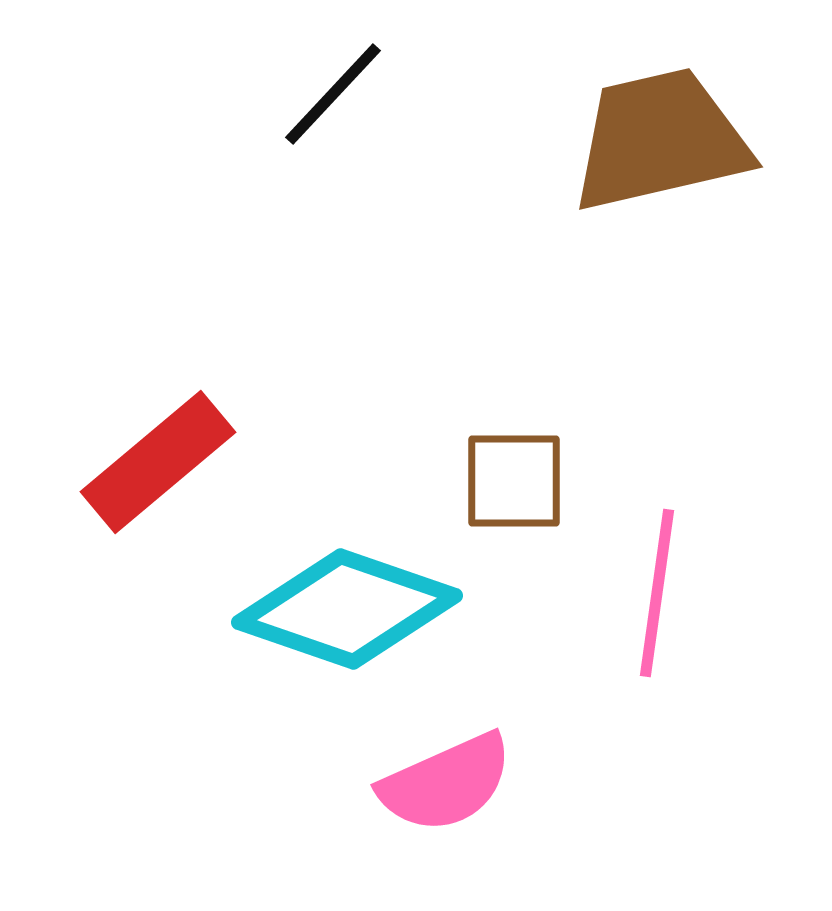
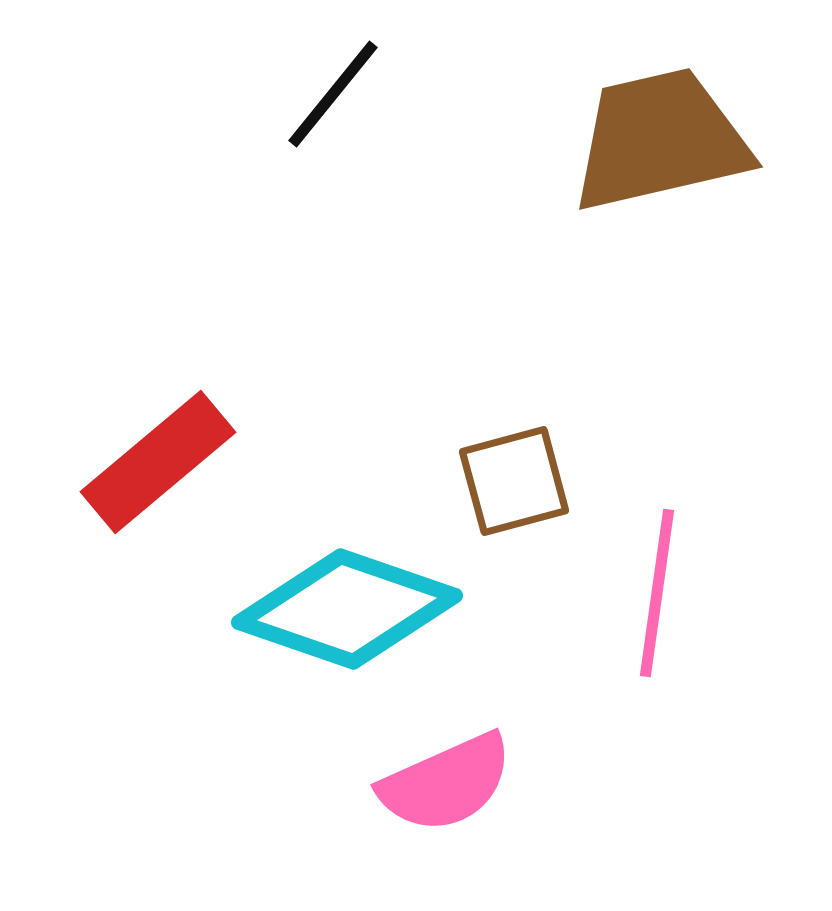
black line: rotated 4 degrees counterclockwise
brown square: rotated 15 degrees counterclockwise
